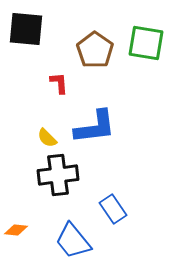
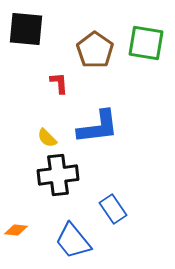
blue L-shape: moved 3 px right
